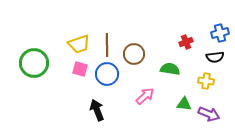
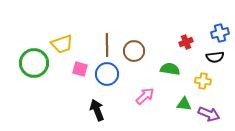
yellow trapezoid: moved 17 px left
brown circle: moved 3 px up
yellow cross: moved 3 px left
